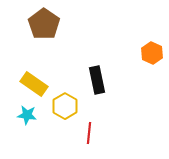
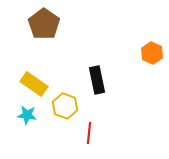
yellow hexagon: rotated 10 degrees counterclockwise
